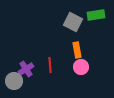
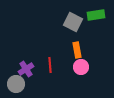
gray circle: moved 2 px right, 3 px down
